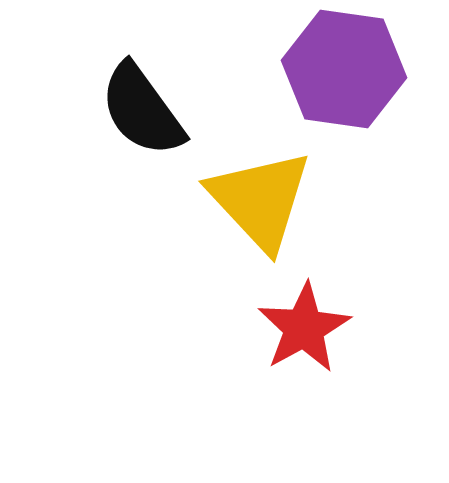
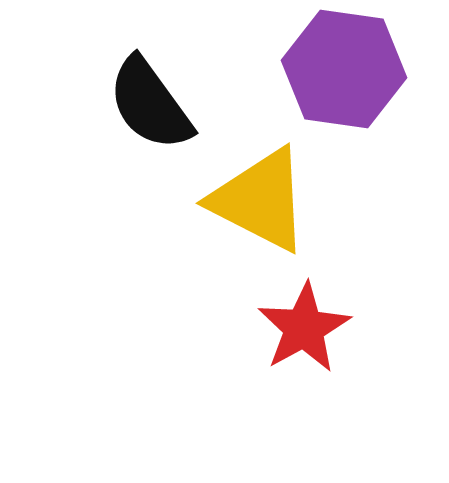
black semicircle: moved 8 px right, 6 px up
yellow triangle: rotated 20 degrees counterclockwise
